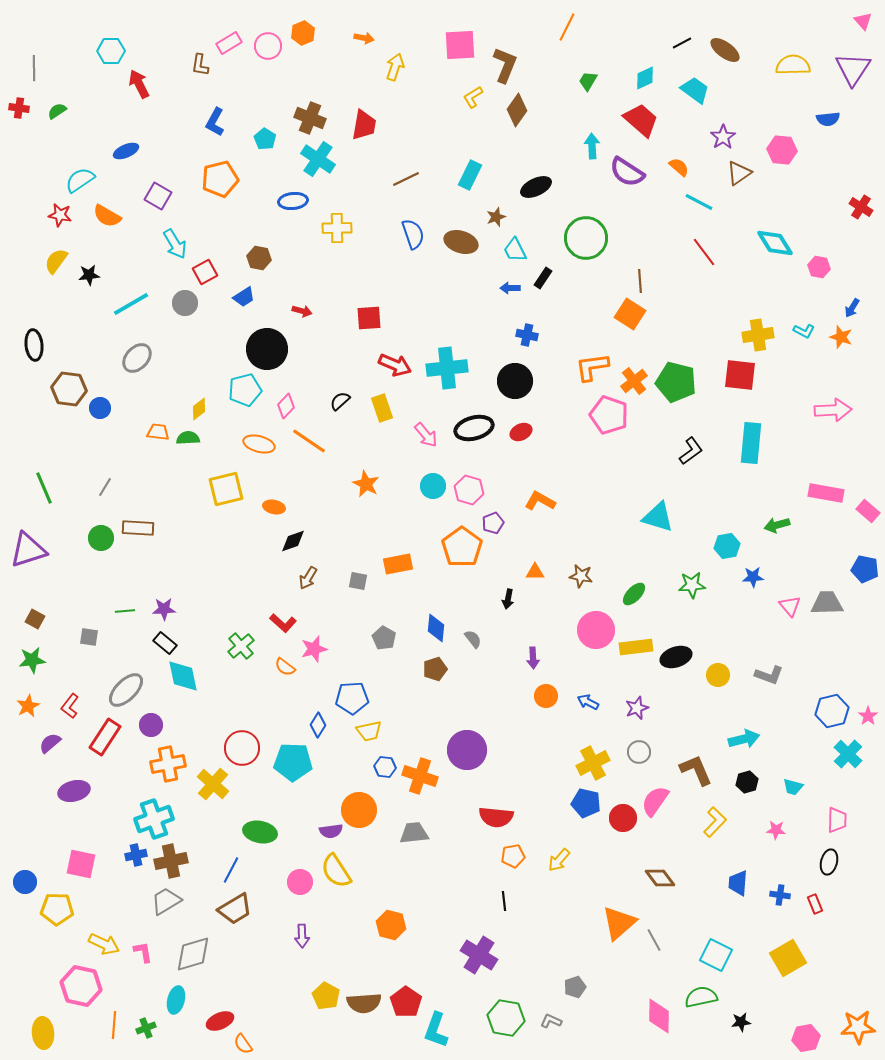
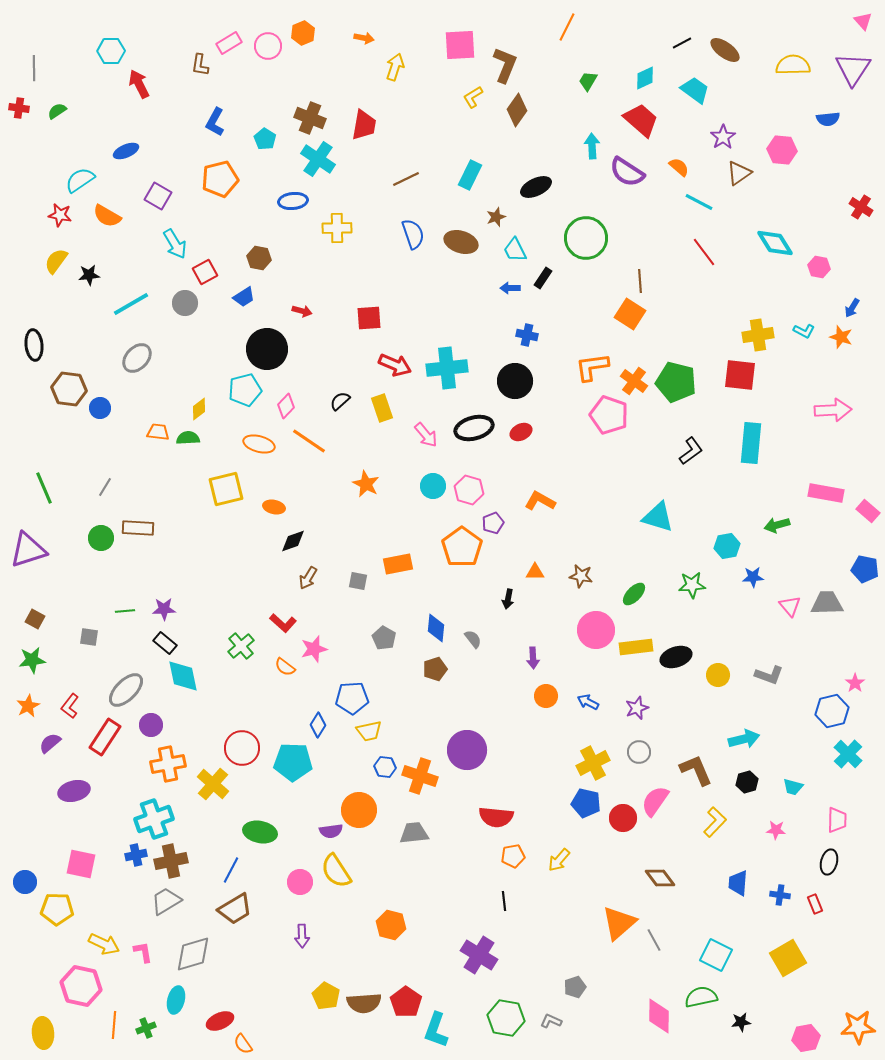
orange cross at (634, 381): rotated 16 degrees counterclockwise
pink star at (868, 716): moved 13 px left, 33 px up
